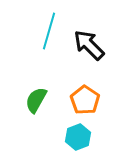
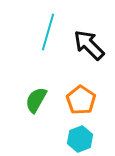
cyan line: moved 1 px left, 1 px down
orange pentagon: moved 4 px left
cyan hexagon: moved 2 px right, 2 px down
